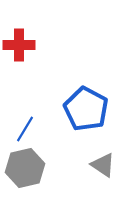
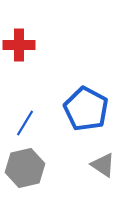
blue line: moved 6 px up
